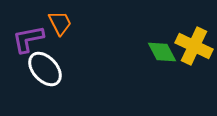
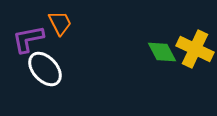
yellow cross: moved 1 px right, 3 px down
